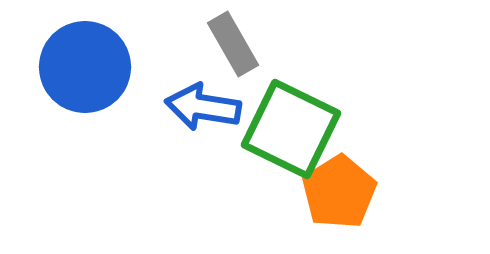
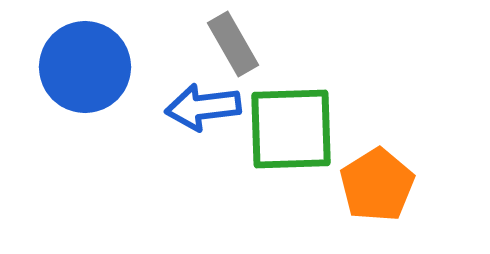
blue arrow: rotated 16 degrees counterclockwise
green square: rotated 28 degrees counterclockwise
orange pentagon: moved 38 px right, 7 px up
